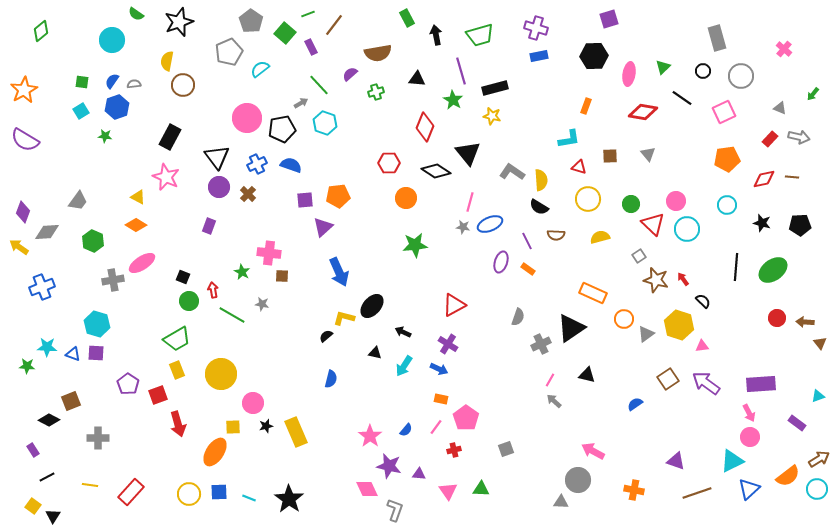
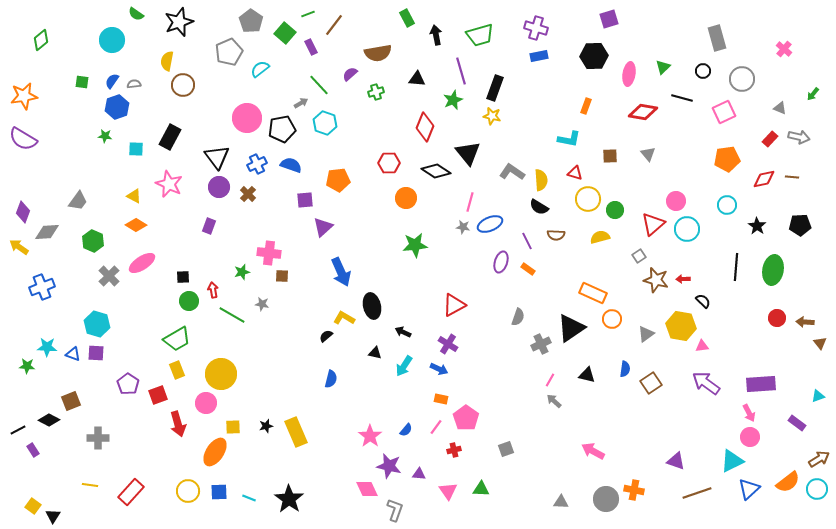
green diamond at (41, 31): moved 9 px down
gray circle at (741, 76): moved 1 px right, 3 px down
black rectangle at (495, 88): rotated 55 degrees counterclockwise
orange star at (24, 90): moved 6 px down; rotated 20 degrees clockwise
black line at (682, 98): rotated 20 degrees counterclockwise
green star at (453, 100): rotated 18 degrees clockwise
cyan square at (81, 111): moved 55 px right, 38 px down; rotated 35 degrees clockwise
cyan L-shape at (569, 139): rotated 20 degrees clockwise
purple semicircle at (25, 140): moved 2 px left, 1 px up
red triangle at (579, 167): moved 4 px left, 6 px down
pink star at (166, 177): moved 3 px right, 7 px down
orange pentagon at (338, 196): moved 16 px up
yellow triangle at (138, 197): moved 4 px left, 1 px up
green circle at (631, 204): moved 16 px left, 6 px down
black star at (762, 223): moved 5 px left, 3 px down; rotated 18 degrees clockwise
red triangle at (653, 224): rotated 35 degrees clockwise
green ellipse at (773, 270): rotated 44 degrees counterclockwise
green star at (242, 272): rotated 28 degrees clockwise
blue arrow at (339, 272): moved 2 px right
black square at (183, 277): rotated 24 degrees counterclockwise
red arrow at (683, 279): rotated 56 degrees counterclockwise
gray cross at (113, 280): moved 4 px left, 4 px up; rotated 35 degrees counterclockwise
black ellipse at (372, 306): rotated 55 degrees counterclockwise
yellow L-shape at (344, 318): rotated 15 degrees clockwise
orange circle at (624, 319): moved 12 px left
yellow hexagon at (679, 325): moved 2 px right, 1 px down; rotated 8 degrees counterclockwise
brown square at (668, 379): moved 17 px left, 4 px down
pink circle at (253, 403): moved 47 px left
blue semicircle at (635, 404): moved 10 px left, 35 px up; rotated 133 degrees clockwise
orange semicircle at (788, 476): moved 6 px down
black line at (47, 477): moved 29 px left, 47 px up
gray circle at (578, 480): moved 28 px right, 19 px down
yellow circle at (189, 494): moved 1 px left, 3 px up
